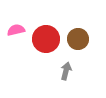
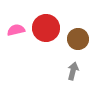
red circle: moved 11 px up
gray arrow: moved 7 px right
